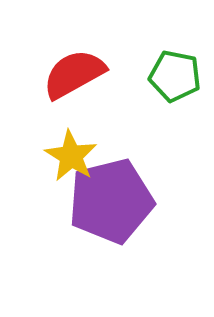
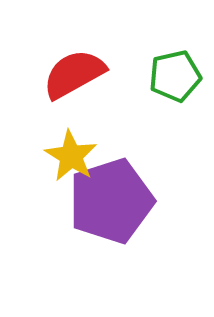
green pentagon: rotated 24 degrees counterclockwise
purple pentagon: rotated 4 degrees counterclockwise
